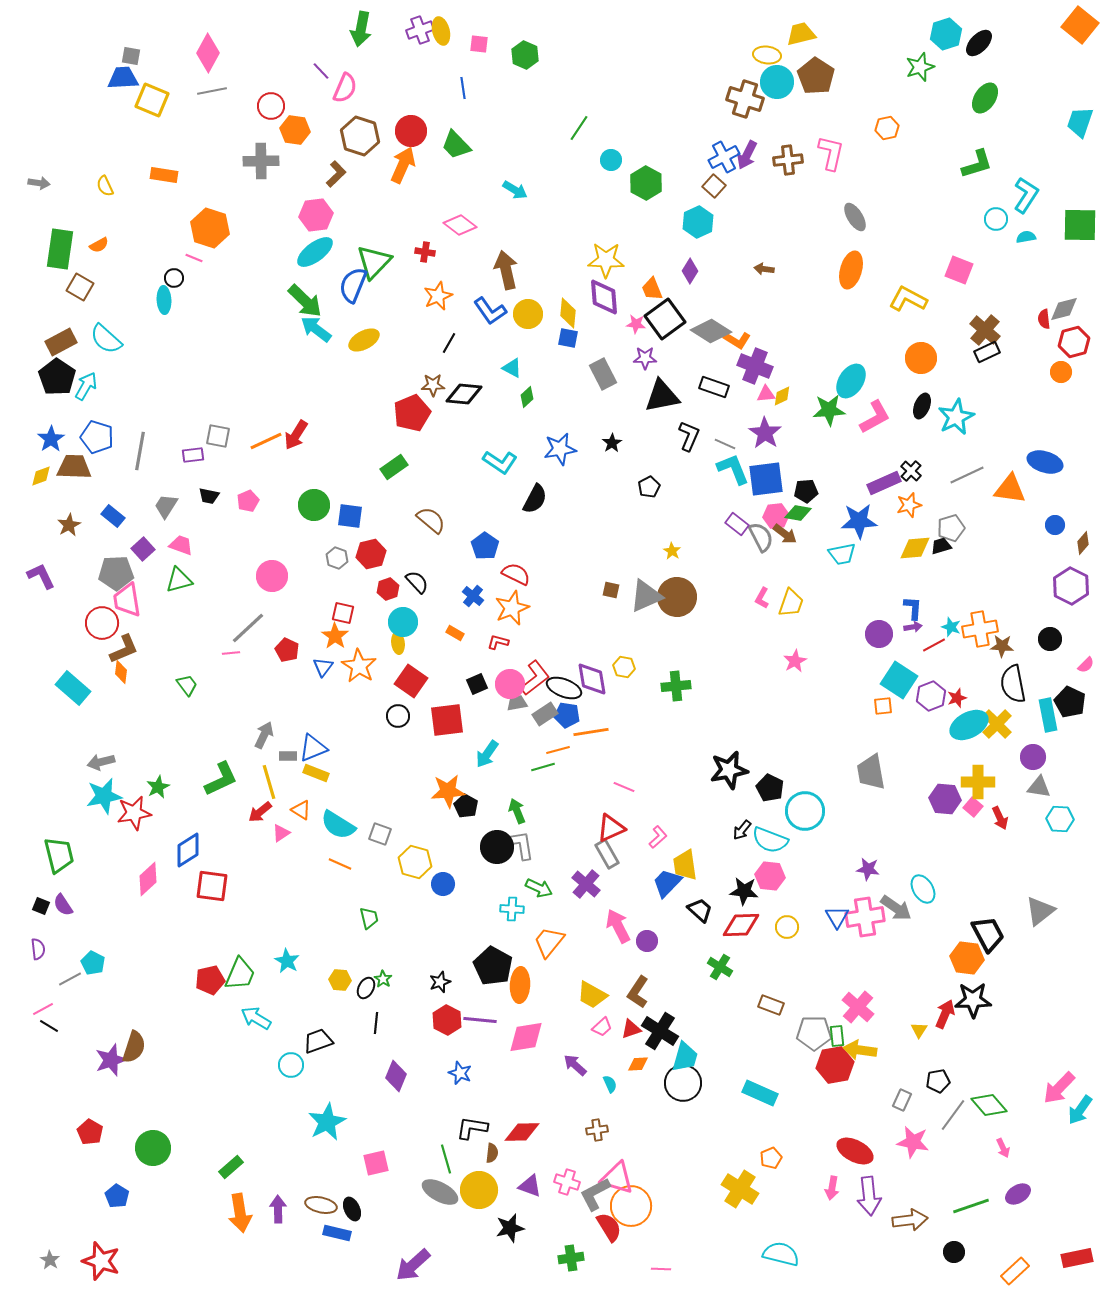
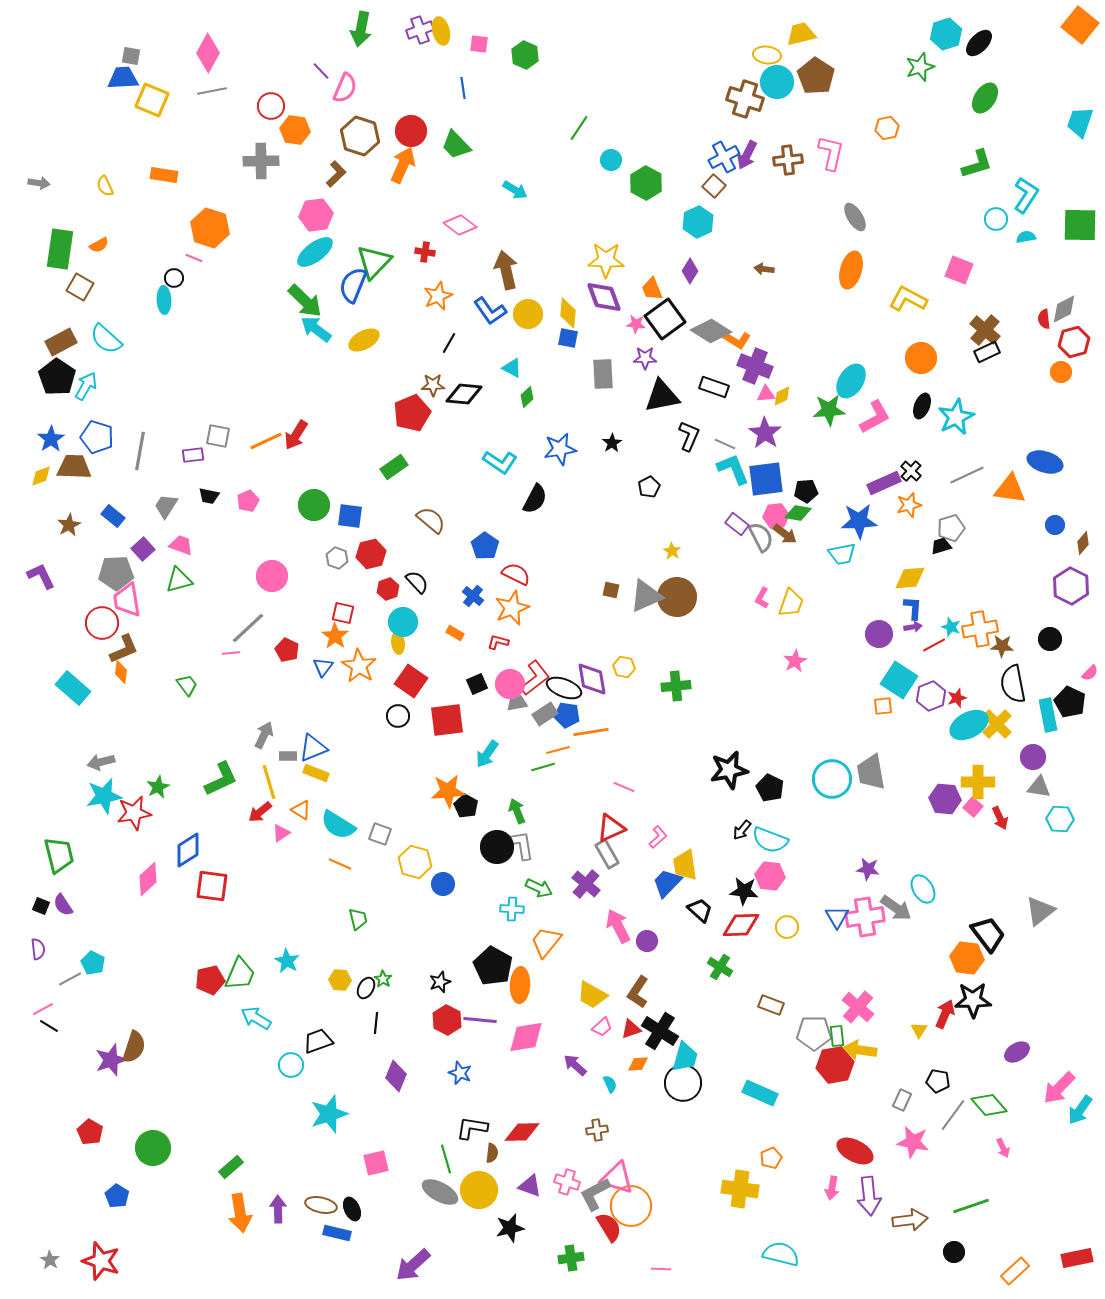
purple diamond at (604, 297): rotated 15 degrees counterclockwise
gray diamond at (1064, 309): rotated 12 degrees counterclockwise
gray rectangle at (603, 374): rotated 24 degrees clockwise
yellow diamond at (915, 548): moved 5 px left, 30 px down
pink semicircle at (1086, 665): moved 4 px right, 8 px down
cyan circle at (805, 811): moved 27 px right, 32 px up
green trapezoid at (369, 918): moved 11 px left, 1 px down
black trapezoid at (988, 934): rotated 9 degrees counterclockwise
orange trapezoid at (549, 942): moved 3 px left
black pentagon at (938, 1081): rotated 20 degrees clockwise
cyan star at (327, 1122): moved 2 px right, 8 px up; rotated 9 degrees clockwise
yellow cross at (740, 1189): rotated 24 degrees counterclockwise
purple ellipse at (1018, 1194): moved 1 px left, 142 px up
